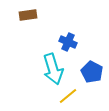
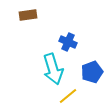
blue pentagon: rotated 25 degrees clockwise
